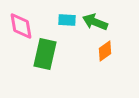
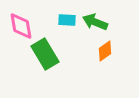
green rectangle: rotated 44 degrees counterclockwise
